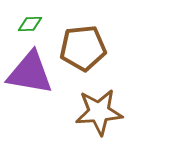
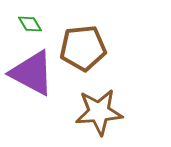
green diamond: rotated 60 degrees clockwise
purple triangle: moved 2 px right; rotated 18 degrees clockwise
